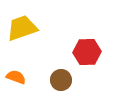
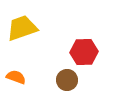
red hexagon: moved 3 px left
brown circle: moved 6 px right
